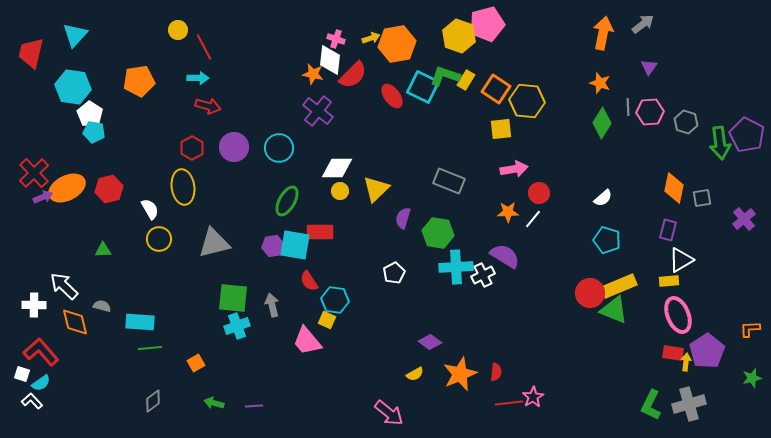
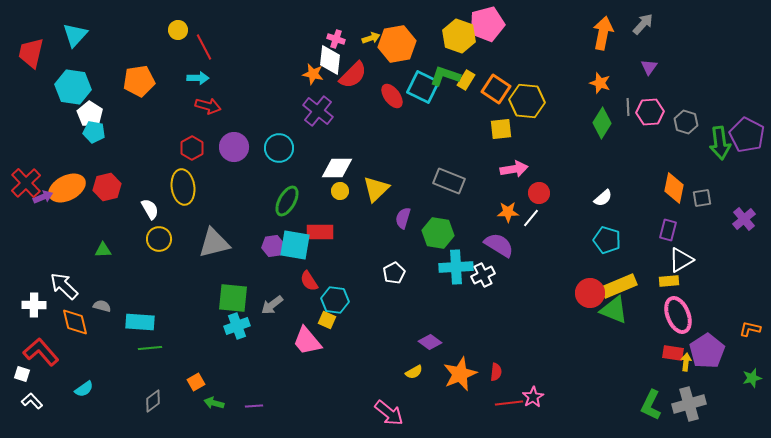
gray arrow at (643, 24): rotated 10 degrees counterclockwise
red cross at (34, 173): moved 8 px left, 10 px down
red hexagon at (109, 189): moved 2 px left, 2 px up
white line at (533, 219): moved 2 px left, 1 px up
purple semicircle at (505, 256): moved 6 px left, 11 px up
gray arrow at (272, 305): rotated 115 degrees counterclockwise
orange L-shape at (750, 329): rotated 15 degrees clockwise
orange square at (196, 363): moved 19 px down
yellow semicircle at (415, 374): moved 1 px left, 2 px up
cyan semicircle at (41, 383): moved 43 px right, 6 px down
